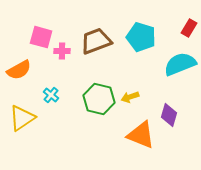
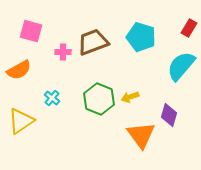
pink square: moved 10 px left, 6 px up
brown trapezoid: moved 3 px left, 1 px down
pink cross: moved 1 px right, 1 px down
cyan semicircle: moved 1 px right, 2 px down; rotated 28 degrees counterclockwise
cyan cross: moved 1 px right, 3 px down
green hexagon: rotated 8 degrees clockwise
yellow triangle: moved 1 px left, 3 px down
orange triangle: rotated 32 degrees clockwise
